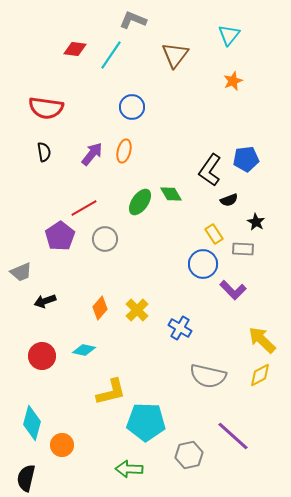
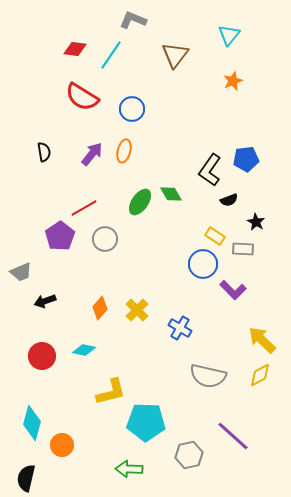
blue circle at (132, 107): moved 2 px down
red semicircle at (46, 108): moved 36 px right, 11 px up; rotated 24 degrees clockwise
yellow rectangle at (214, 234): moved 1 px right, 2 px down; rotated 24 degrees counterclockwise
